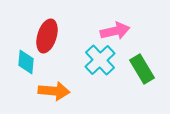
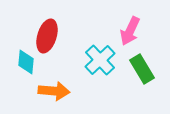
pink arrow: moved 15 px right; rotated 128 degrees clockwise
